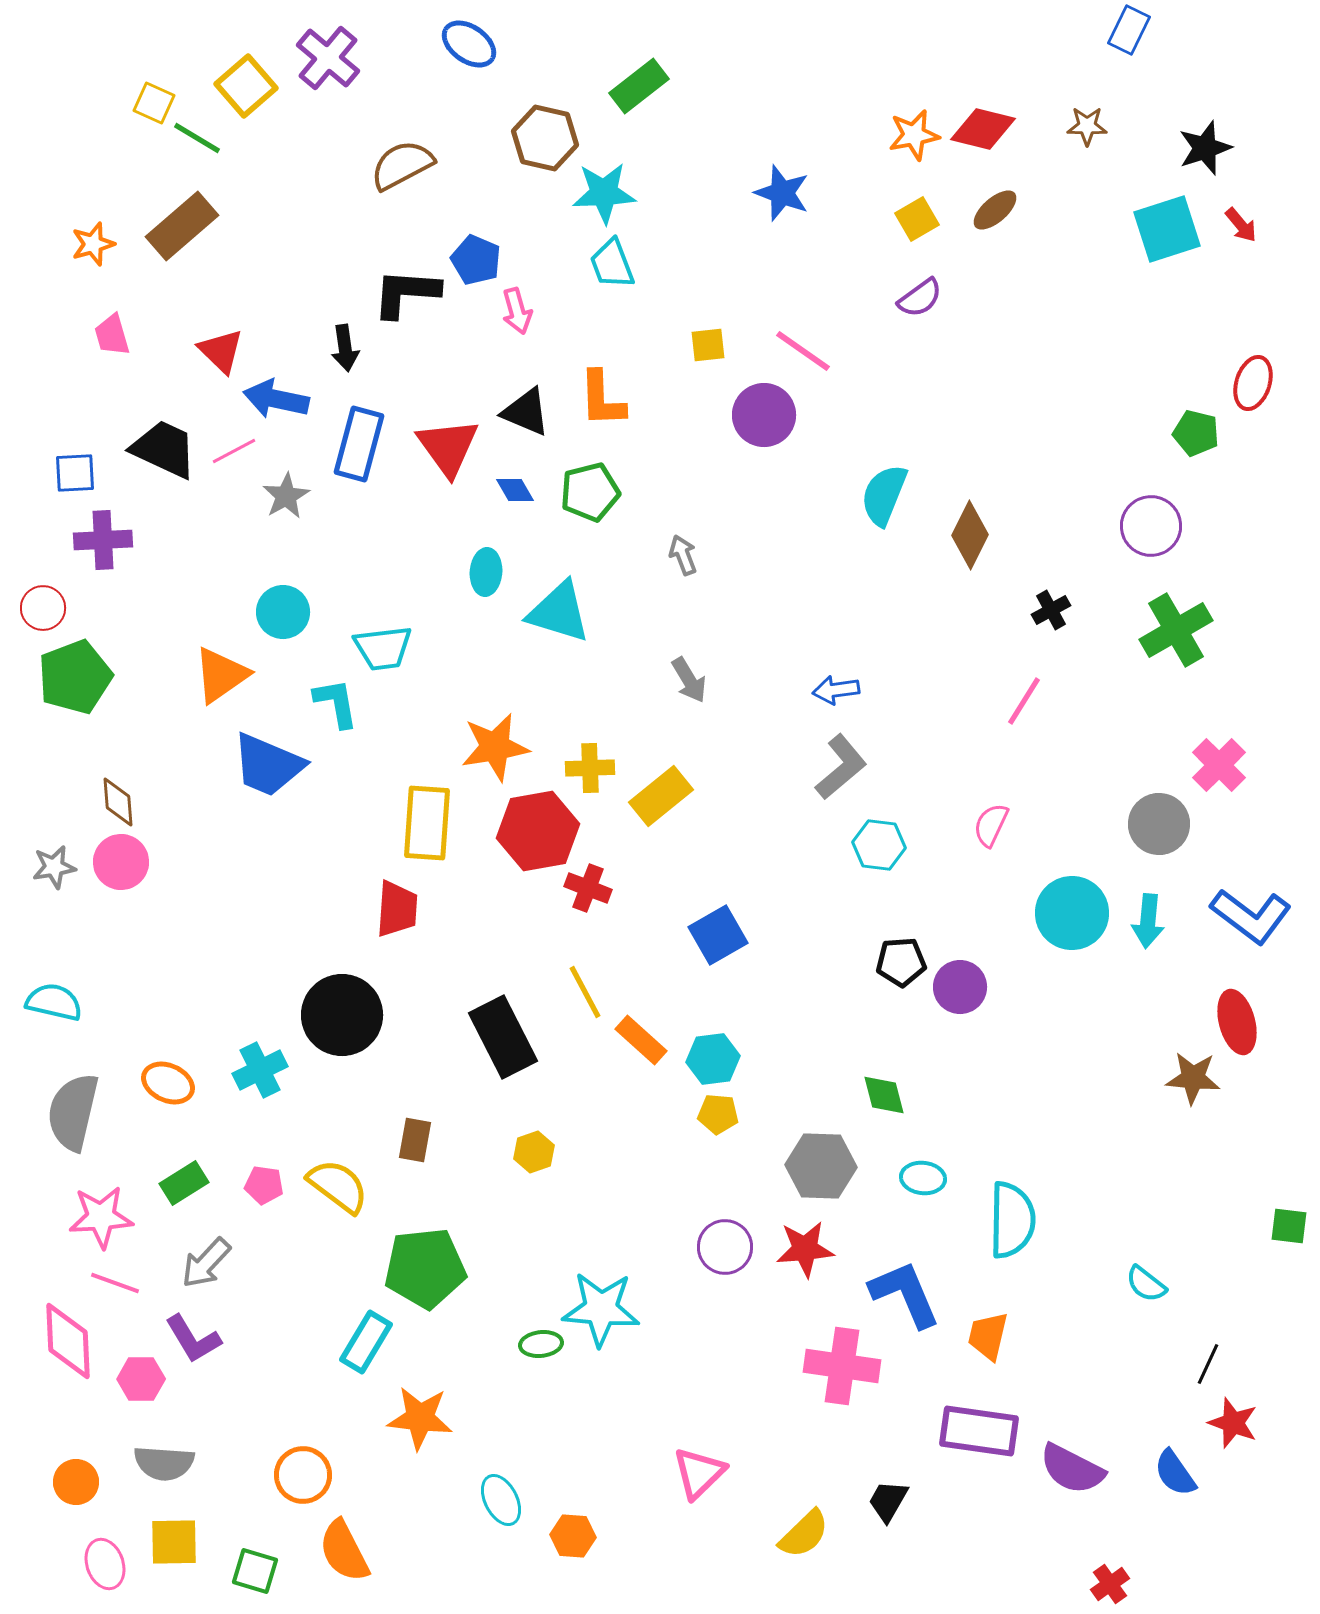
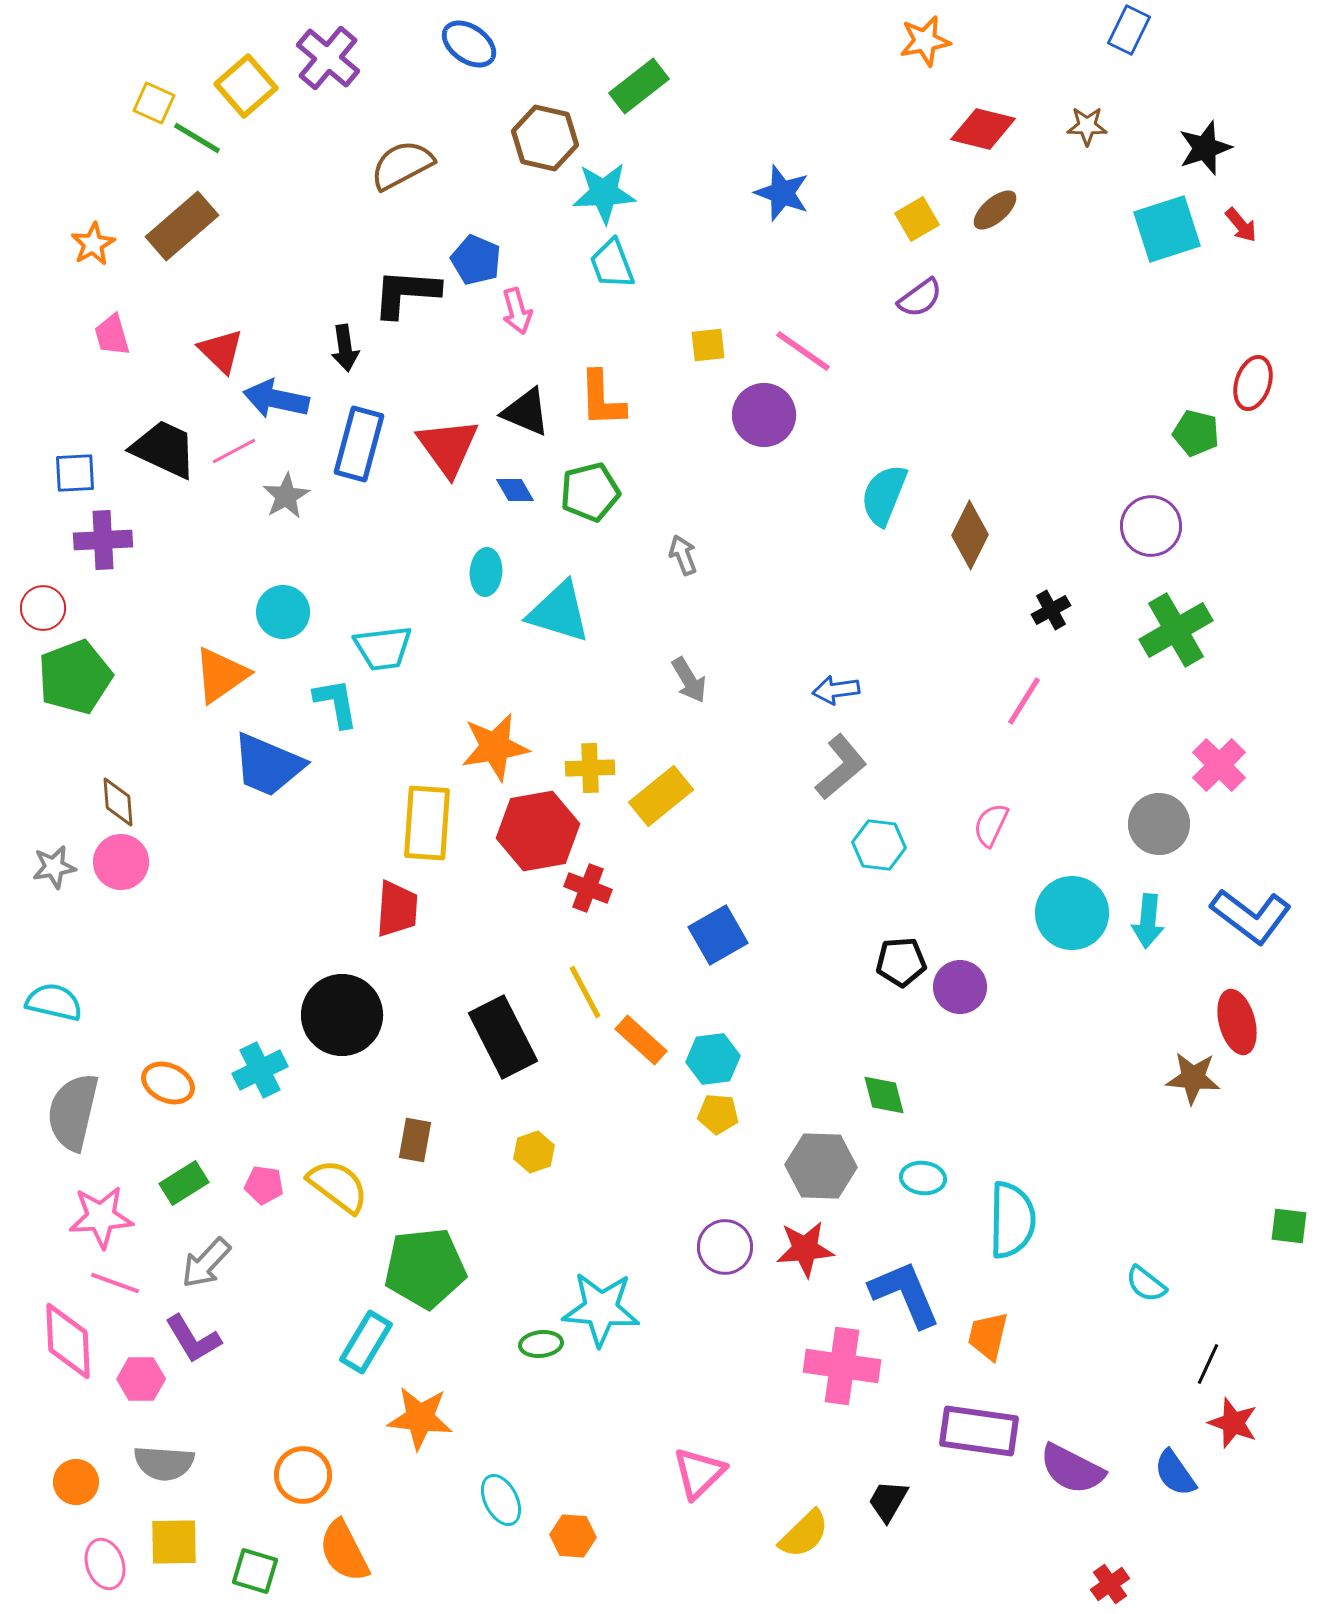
orange star at (914, 135): moved 11 px right, 94 px up
orange star at (93, 244): rotated 12 degrees counterclockwise
